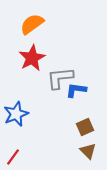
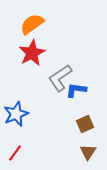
red star: moved 5 px up
gray L-shape: rotated 28 degrees counterclockwise
brown square: moved 3 px up
brown triangle: moved 1 px down; rotated 18 degrees clockwise
red line: moved 2 px right, 4 px up
